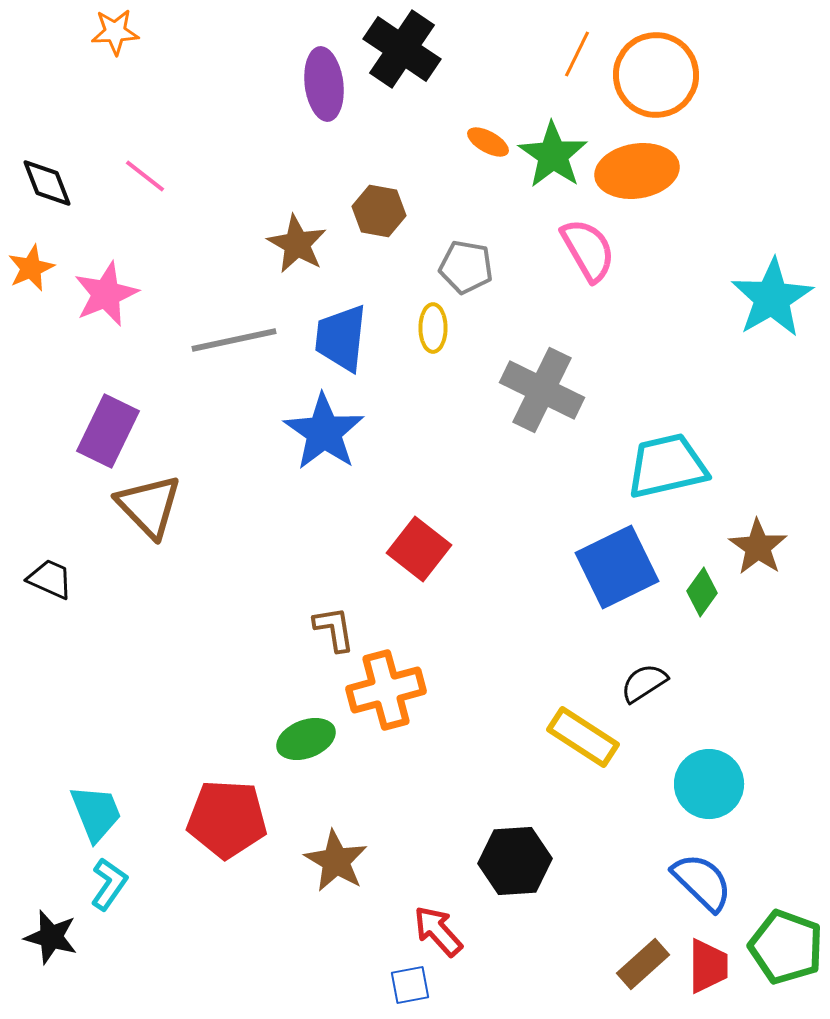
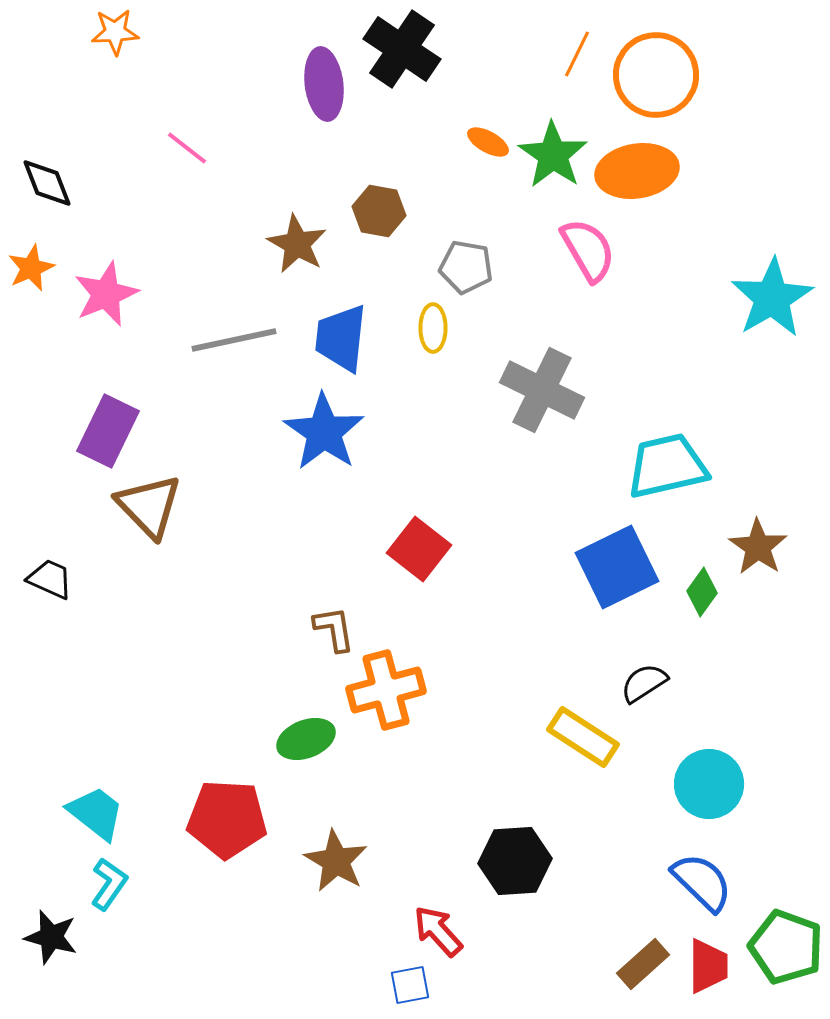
pink line at (145, 176): moved 42 px right, 28 px up
cyan trapezoid at (96, 813): rotated 30 degrees counterclockwise
